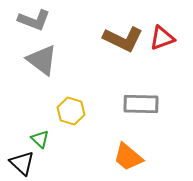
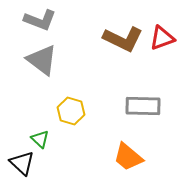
gray L-shape: moved 6 px right
gray rectangle: moved 2 px right, 2 px down
